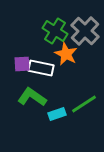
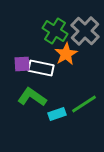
orange star: rotated 15 degrees clockwise
